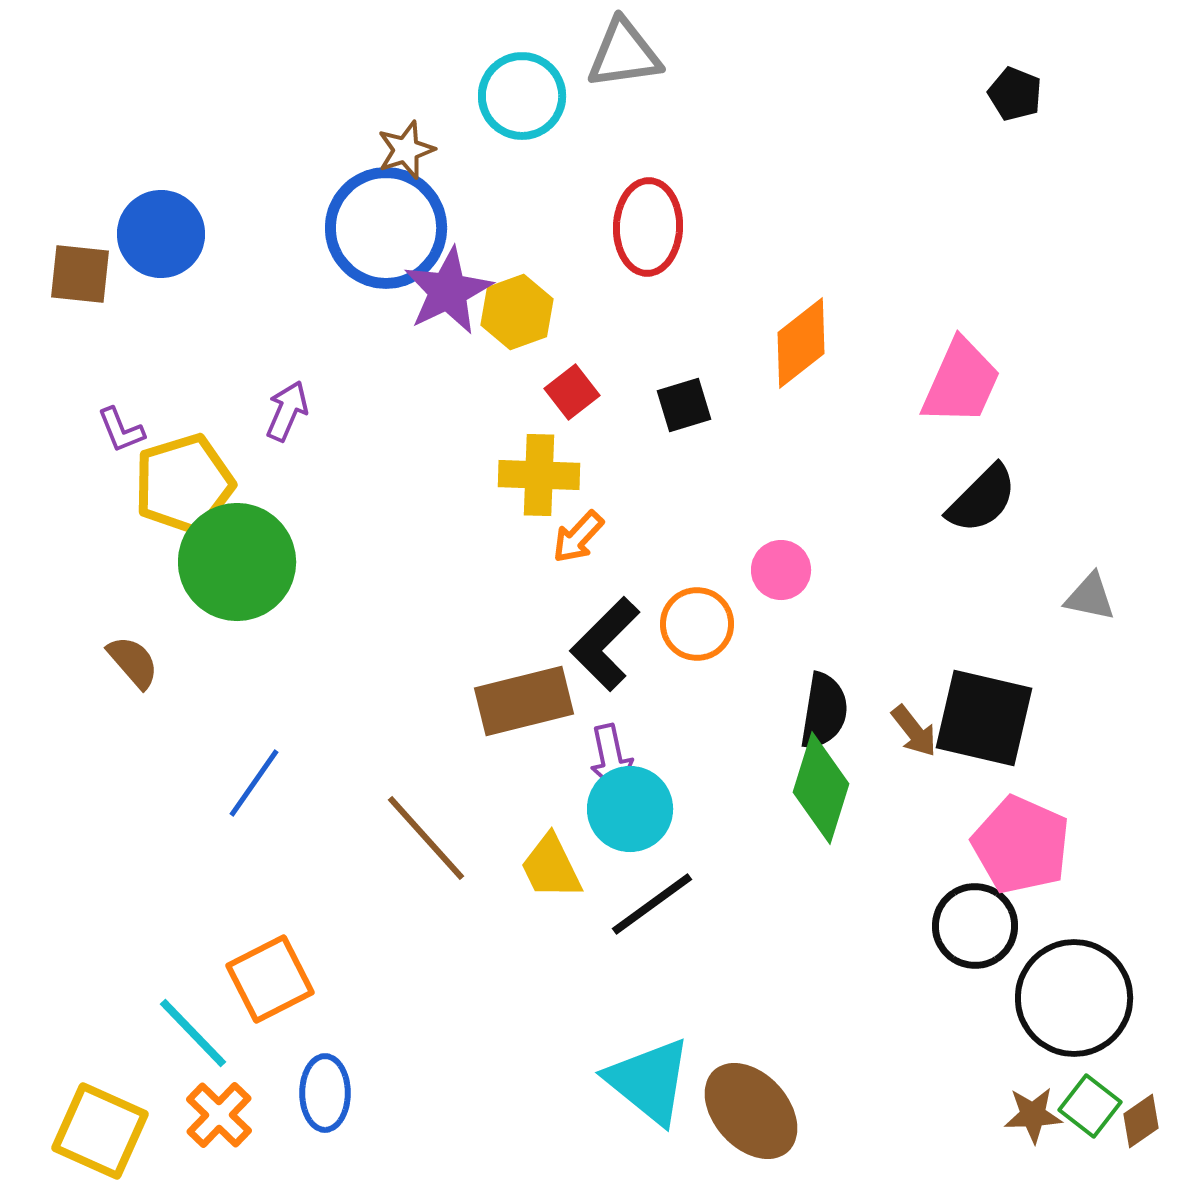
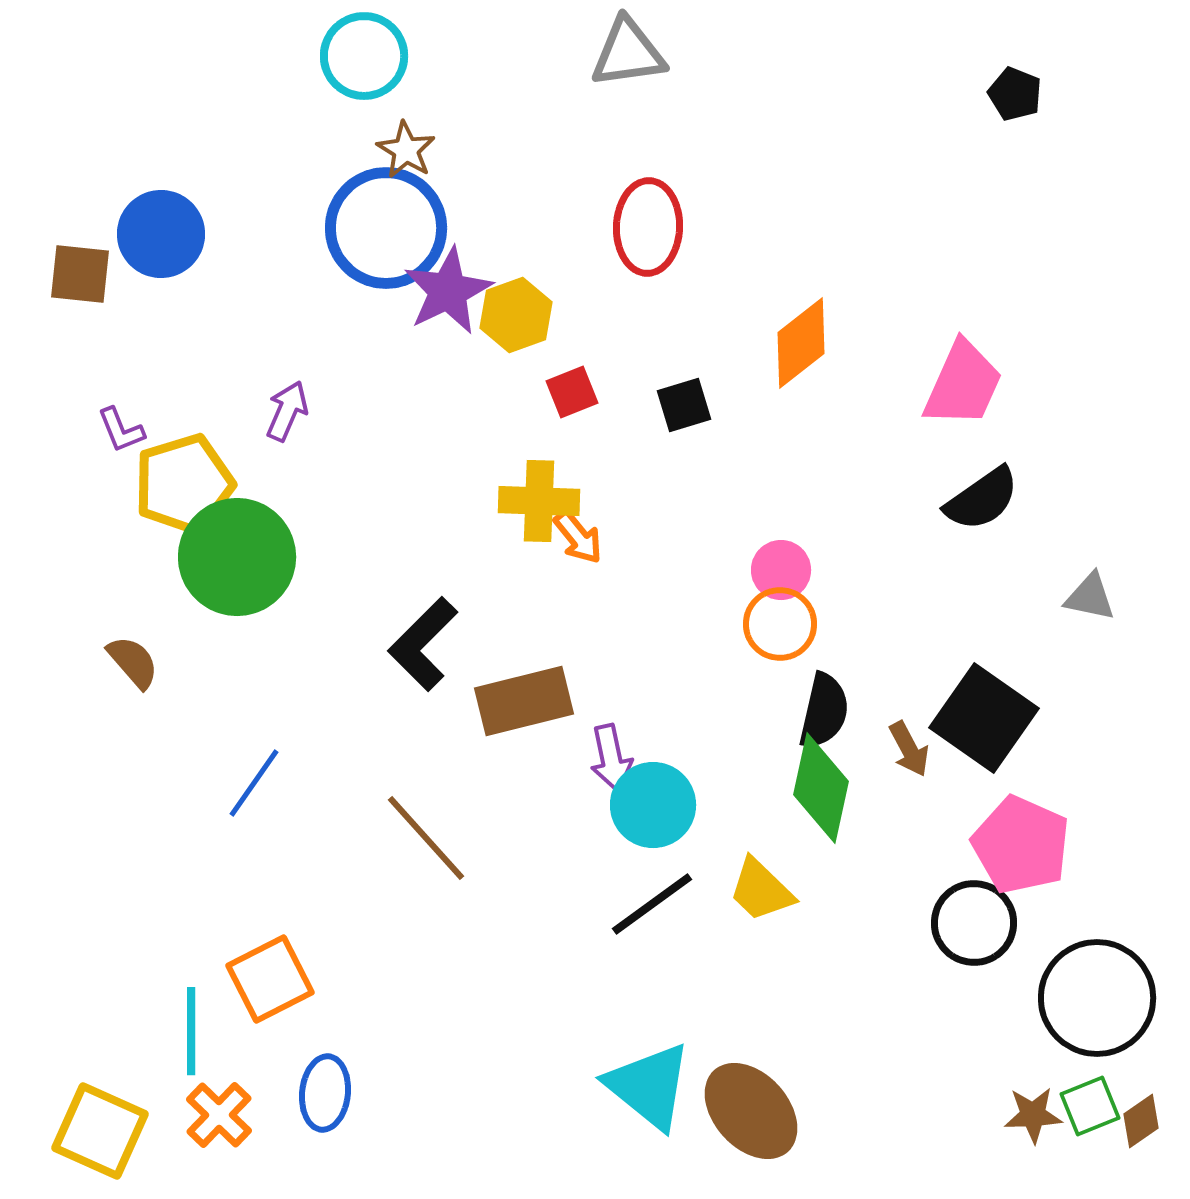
gray triangle at (624, 54): moved 4 px right, 1 px up
cyan circle at (522, 96): moved 158 px left, 40 px up
brown star at (406, 150): rotated 22 degrees counterclockwise
yellow hexagon at (517, 312): moved 1 px left, 3 px down
pink trapezoid at (961, 382): moved 2 px right, 2 px down
red square at (572, 392): rotated 16 degrees clockwise
yellow cross at (539, 475): moved 26 px down
black semicircle at (982, 499): rotated 10 degrees clockwise
orange arrow at (578, 537): rotated 82 degrees counterclockwise
green circle at (237, 562): moved 5 px up
orange circle at (697, 624): moved 83 px right
black L-shape at (605, 644): moved 182 px left
black semicircle at (824, 711): rotated 4 degrees clockwise
black square at (984, 718): rotated 22 degrees clockwise
brown arrow at (914, 731): moved 5 px left, 18 px down; rotated 10 degrees clockwise
green diamond at (821, 788): rotated 5 degrees counterclockwise
cyan circle at (630, 809): moved 23 px right, 4 px up
yellow trapezoid at (551, 867): moved 210 px right, 23 px down; rotated 20 degrees counterclockwise
black circle at (975, 926): moved 1 px left, 3 px up
black circle at (1074, 998): moved 23 px right
cyan line at (193, 1033): moved 2 px left, 2 px up; rotated 44 degrees clockwise
cyan triangle at (649, 1081): moved 5 px down
blue ellipse at (325, 1093): rotated 6 degrees clockwise
green square at (1090, 1106): rotated 30 degrees clockwise
